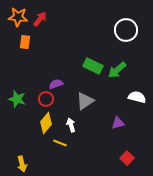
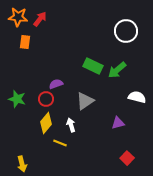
white circle: moved 1 px down
